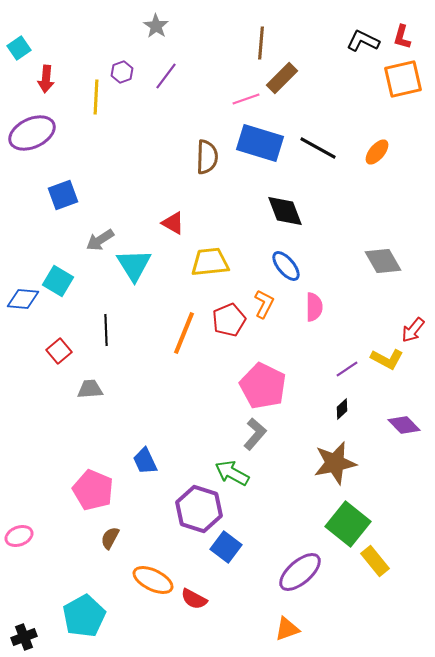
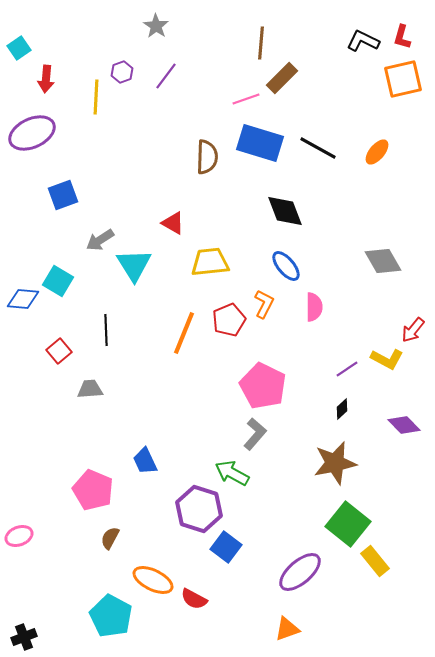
cyan pentagon at (84, 616): moved 27 px right; rotated 15 degrees counterclockwise
